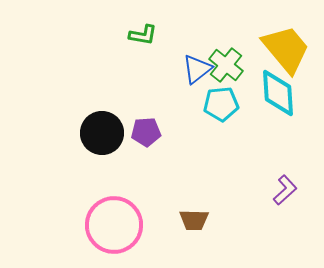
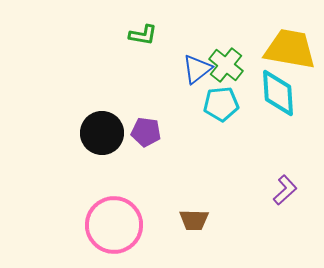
yellow trapezoid: moved 4 px right; rotated 40 degrees counterclockwise
purple pentagon: rotated 12 degrees clockwise
